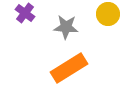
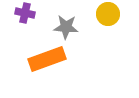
purple cross: rotated 24 degrees counterclockwise
orange rectangle: moved 22 px left, 9 px up; rotated 12 degrees clockwise
